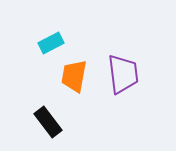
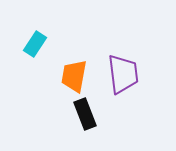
cyan rectangle: moved 16 px left, 1 px down; rotated 30 degrees counterclockwise
black rectangle: moved 37 px right, 8 px up; rotated 16 degrees clockwise
